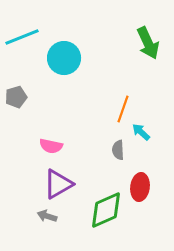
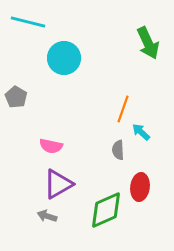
cyan line: moved 6 px right, 15 px up; rotated 36 degrees clockwise
gray pentagon: rotated 25 degrees counterclockwise
